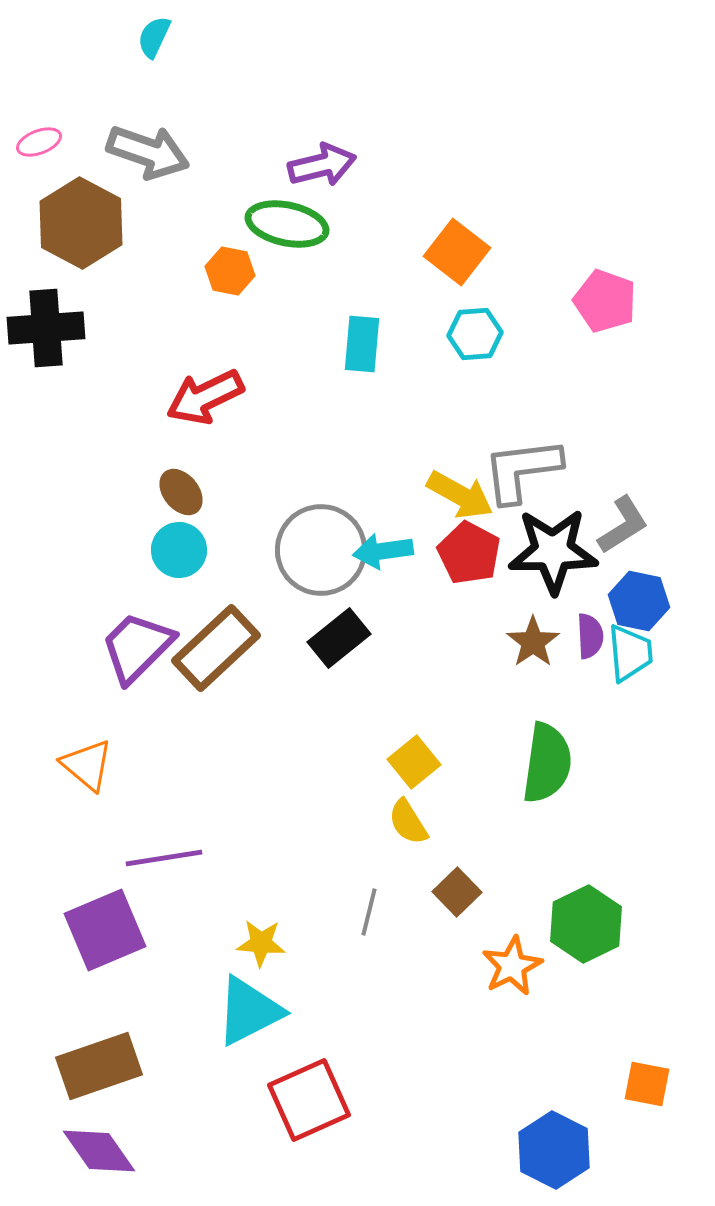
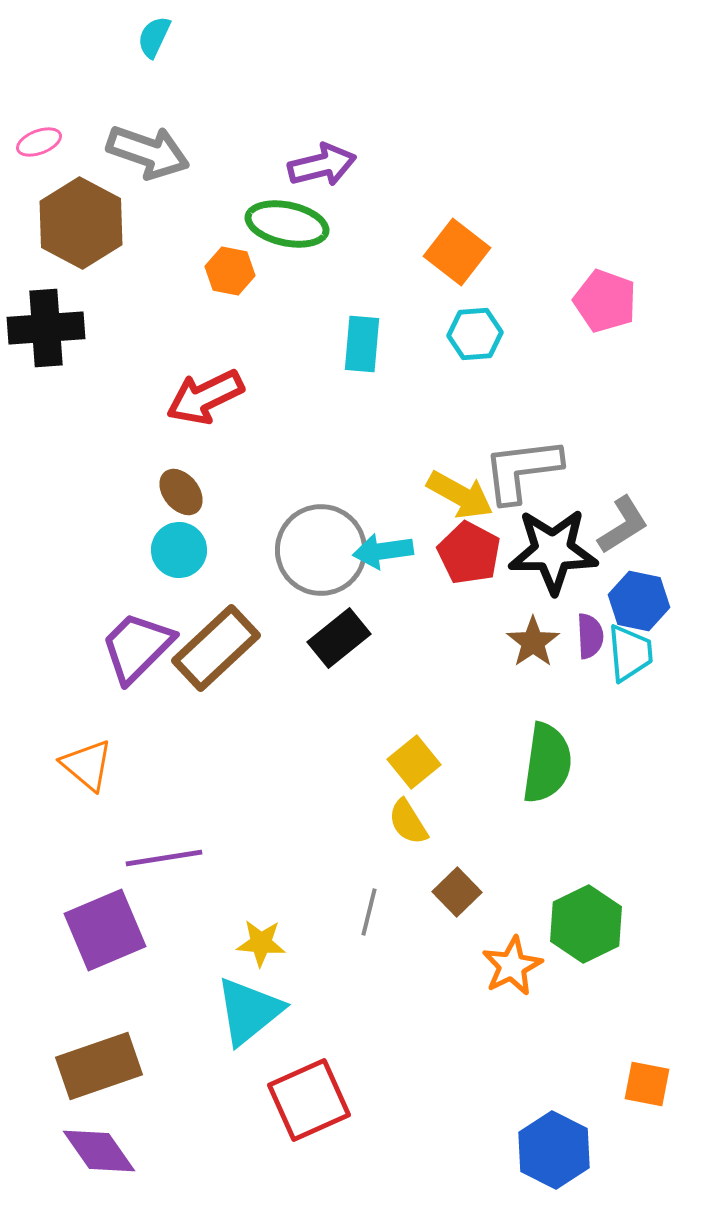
cyan triangle at (249, 1011): rotated 12 degrees counterclockwise
